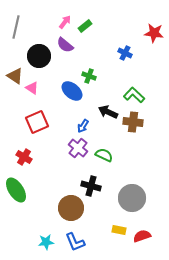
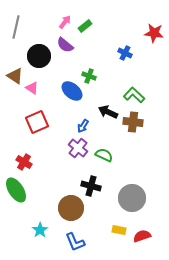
red cross: moved 5 px down
cyan star: moved 6 px left, 12 px up; rotated 28 degrees counterclockwise
